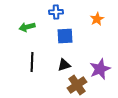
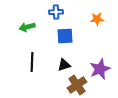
orange star: rotated 24 degrees clockwise
